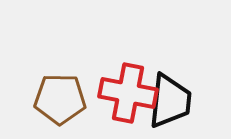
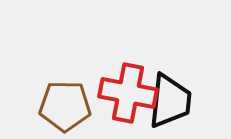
brown pentagon: moved 5 px right, 7 px down
